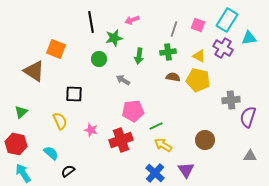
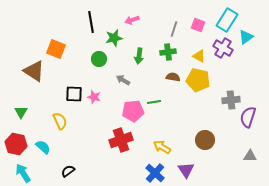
cyan triangle: moved 3 px left, 1 px up; rotated 28 degrees counterclockwise
green triangle: rotated 16 degrees counterclockwise
green line: moved 2 px left, 24 px up; rotated 16 degrees clockwise
pink star: moved 3 px right, 33 px up
yellow arrow: moved 1 px left, 2 px down
cyan semicircle: moved 8 px left, 6 px up
